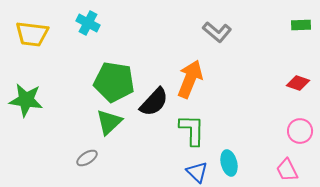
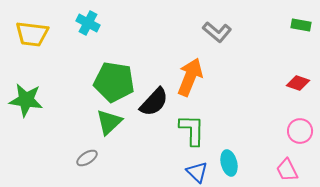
green rectangle: rotated 12 degrees clockwise
orange arrow: moved 2 px up
